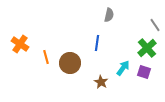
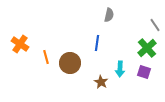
cyan arrow: moved 3 px left, 1 px down; rotated 147 degrees clockwise
